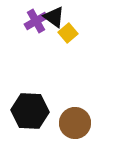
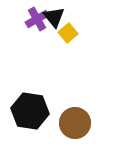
black triangle: rotated 15 degrees clockwise
purple cross: moved 1 px right, 2 px up
black hexagon: rotated 6 degrees clockwise
